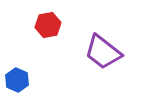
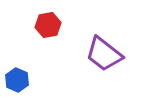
purple trapezoid: moved 1 px right, 2 px down
